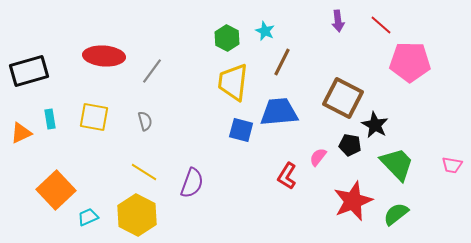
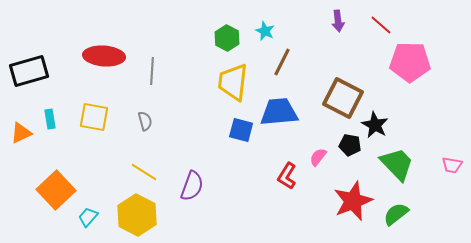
gray line: rotated 32 degrees counterclockwise
purple semicircle: moved 3 px down
cyan trapezoid: rotated 25 degrees counterclockwise
